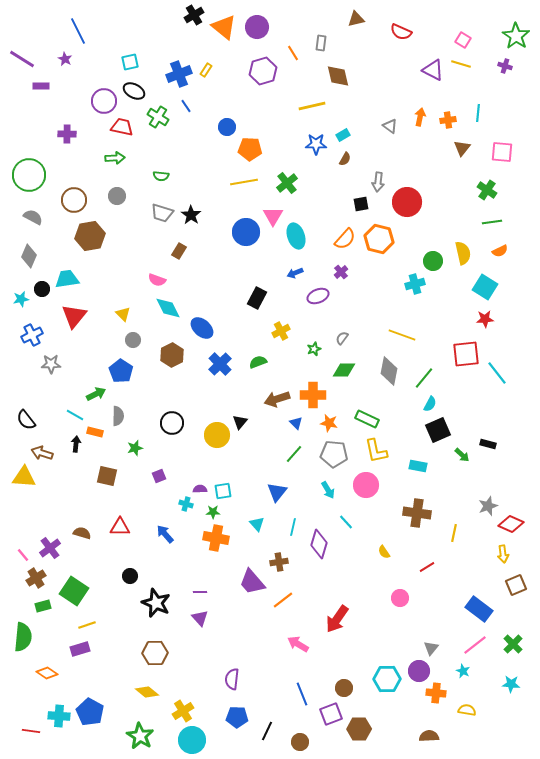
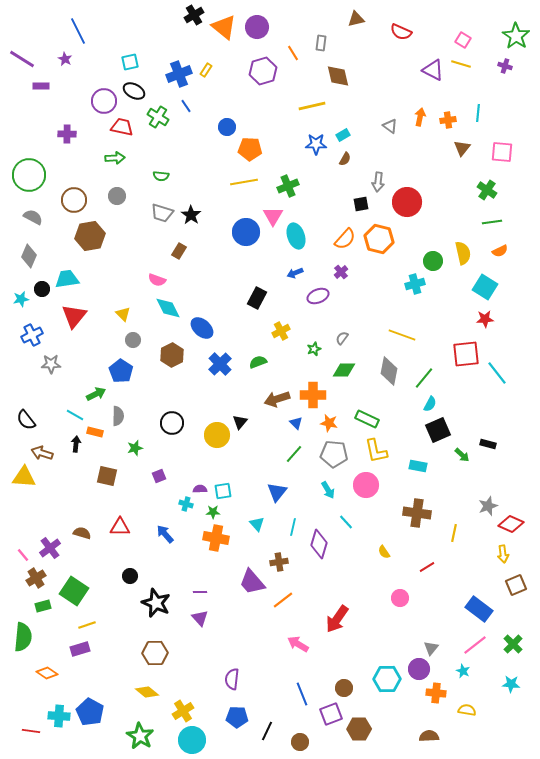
green cross at (287, 183): moved 1 px right, 3 px down; rotated 15 degrees clockwise
purple circle at (419, 671): moved 2 px up
